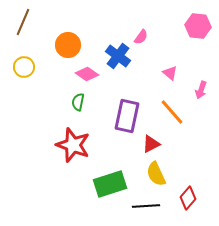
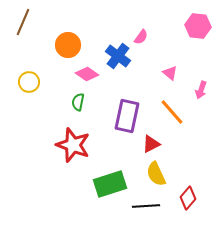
yellow circle: moved 5 px right, 15 px down
